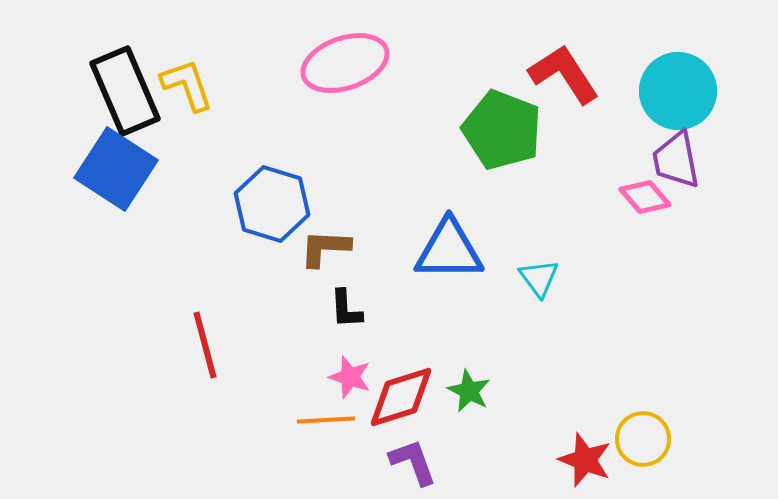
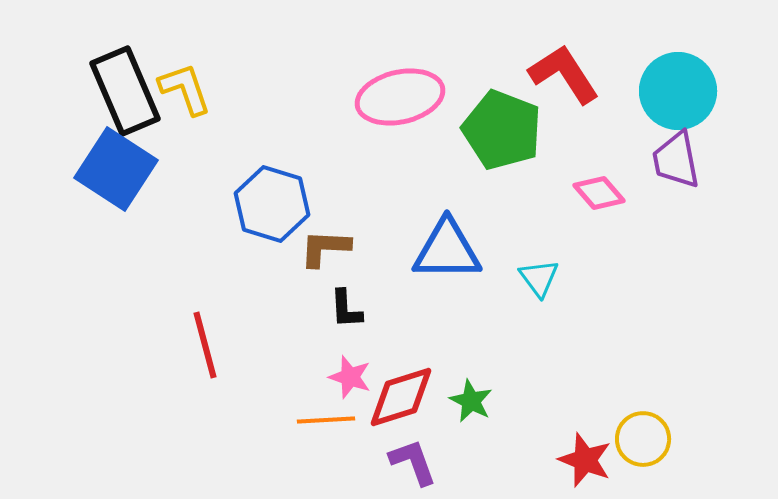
pink ellipse: moved 55 px right, 34 px down; rotated 6 degrees clockwise
yellow L-shape: moved 2 px left, 4 px down
pink diamond: moved 46 px left, 4 px up
blue triangle: moved 2 px left
green star: moved 2 px right, 10 px down
